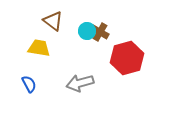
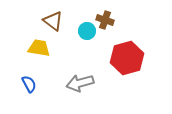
brown cross: moved 5 px right, 12 px up; rotated 12 degrees counterclockwise
